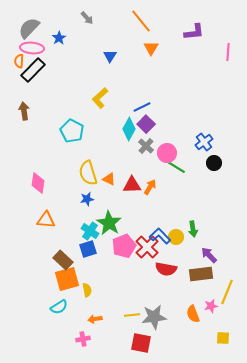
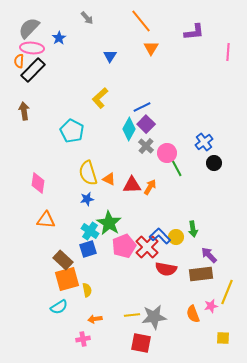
green line at (176, 167): rotated 30 degrees clockwise
